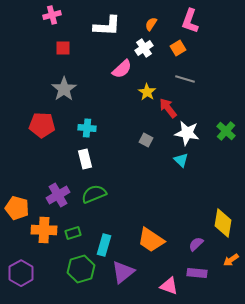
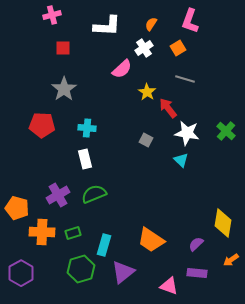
orange cross: moved 2 px left, 2 px down
